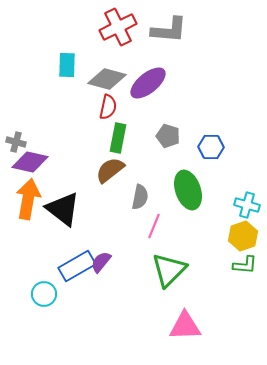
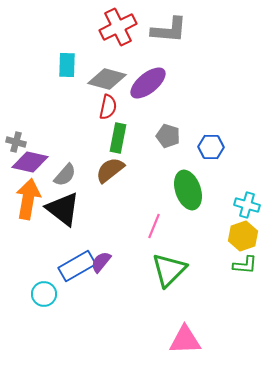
gray semicircle: moved 75 px left, 22 px up; rotated 30 degrees clockwise
pink triangle: moved 14 px down
